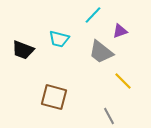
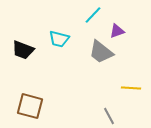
purple triangle: moved 3 px left
yellow line: moved 8 px right, 7 px down; rotated 42 degrees counterclockwise
brown square: moved 24 px left, 9 px down
